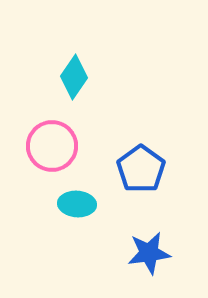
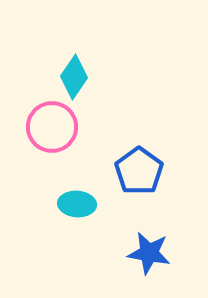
pink circle: moved 19 px up
blue pentagon: moved 2 px left, 2 px down
blue star: rotated 18 degrees clockwise
